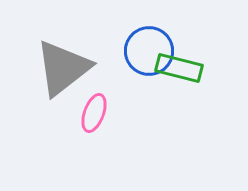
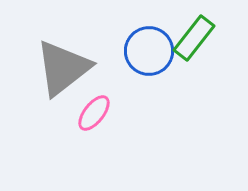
green rectangle: moved 15 px right, 30 px up; rotated 66 degrees counterclockwise
pink ellipse: rotated 18 degrees clockwise
